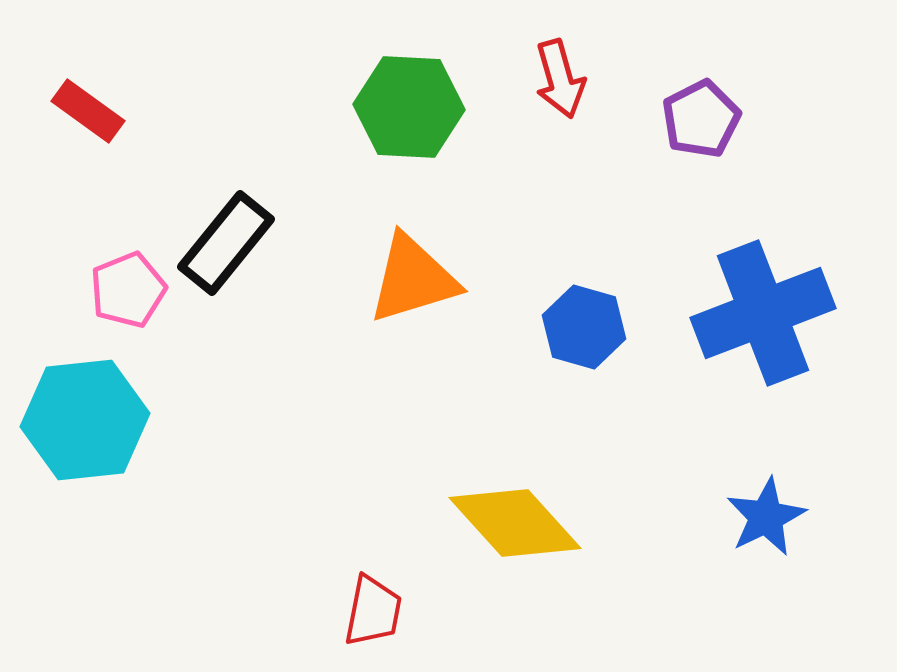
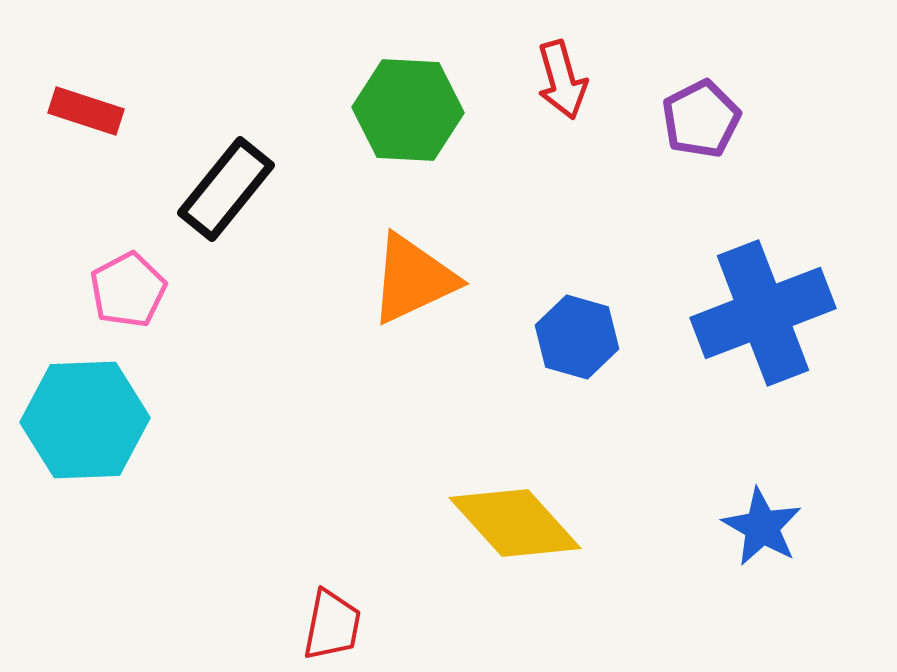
red arrow: moved 2 px right, 1 px down
green hexagon: moved 1 px left, 3 px down
red rectangle: moved 2 px left; rotated 18 degrees counterclockwise
black rectangle: moved 54 px up
orange triangle: rotated 8 degrees counterclockwise
pink pentagon: rotated 6 degrees counterclockwise
blue hexagon: moved 7 px left, 10 px down
cyan hexagon: rotated 4 degrees clockwise
blue star: moved 4 px left, 10 px down; rotated 16 degrees counterclockwise
red trapezoid: moved 41 px left, 14 px down
